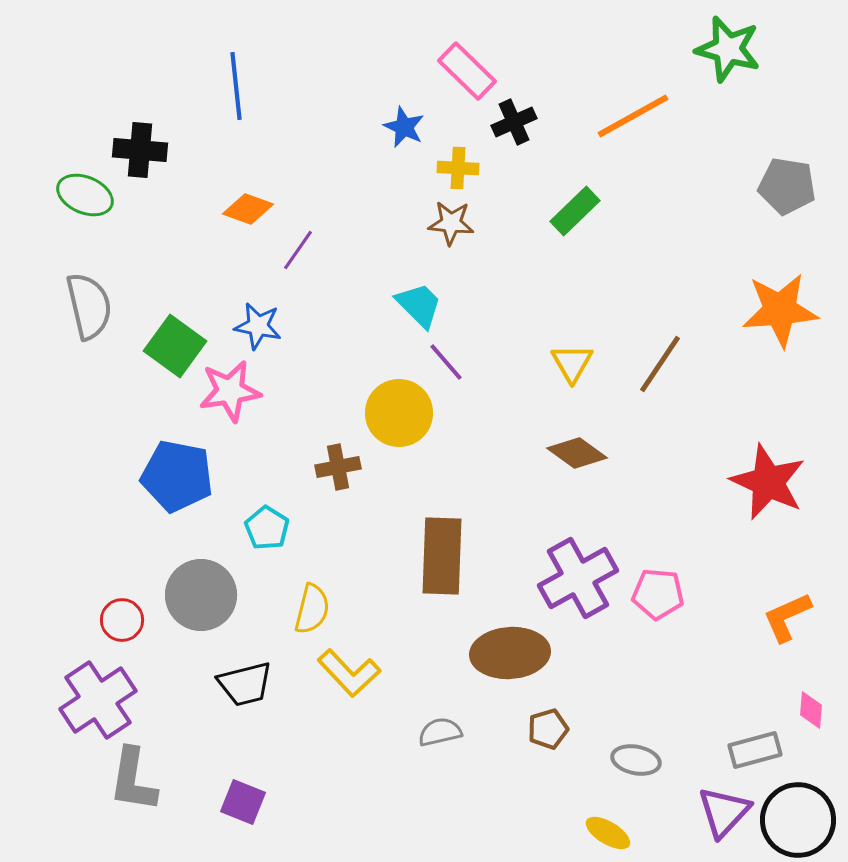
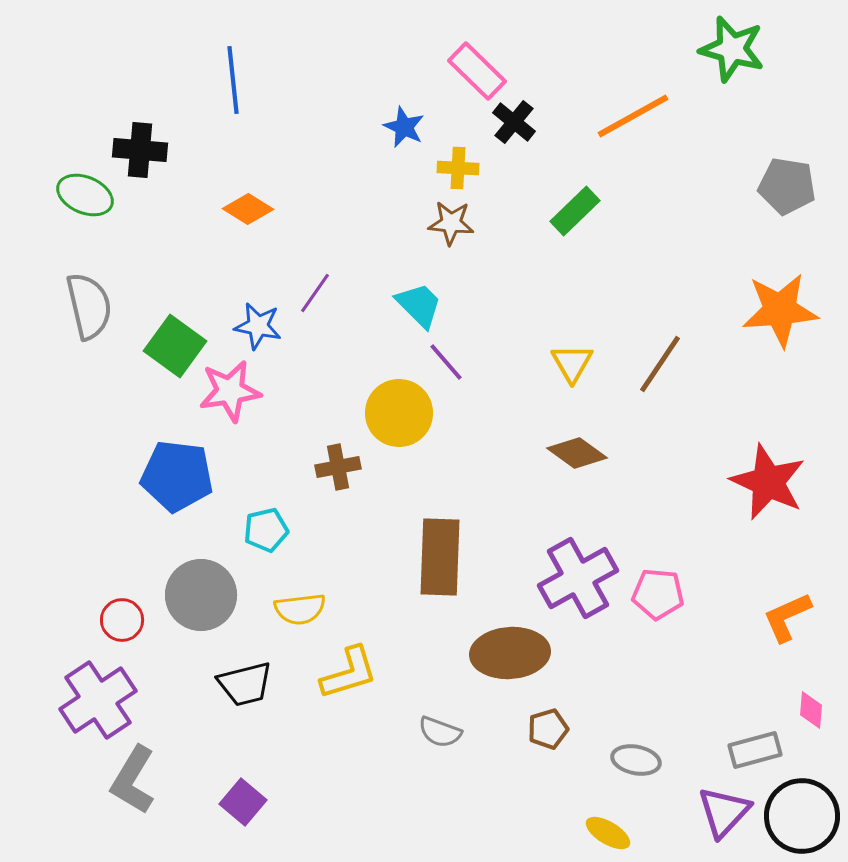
green star at (728, 49): moved 4 px right
pink rectangle at (467, 71): moved 10 px right
blue line at (236, 86): moved 3 px left, 6 px up
black cross at (514, 122): rotated 27 degrees counterclockwise
orange diamond at (248, 209): rotated 12 degrees clockwise
purple line at (298, 250): moved 17 px right, 43 px down
blue pentagon at (177, 476): rotated 4 degrees counterclockwise
cyan pentagon at (267, 528): moved 1 px left, 2 px down; rotated 27 degrees clockwise
brown rectangle at (442, 556): moved 2 px left, 1 px down
yellow semicircle at (312, 609): moved 12 px left; rotated 69 degrees clockwise
yellow L-shape at (349, 673): rotated 64 degrees counterclockwise
gray semicircle at (440, 732): rotated 147 degrees counterclockwise
gray L-shape at (133, 780): rotated 22 degrees clockwise
purple square at (243, 802): rotated 18 degrees clockwise
black circle at (798, 820): moved 4 px right, 4 px up
